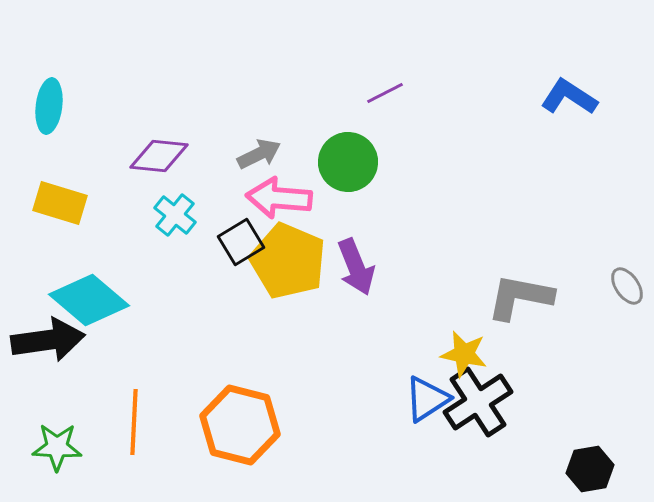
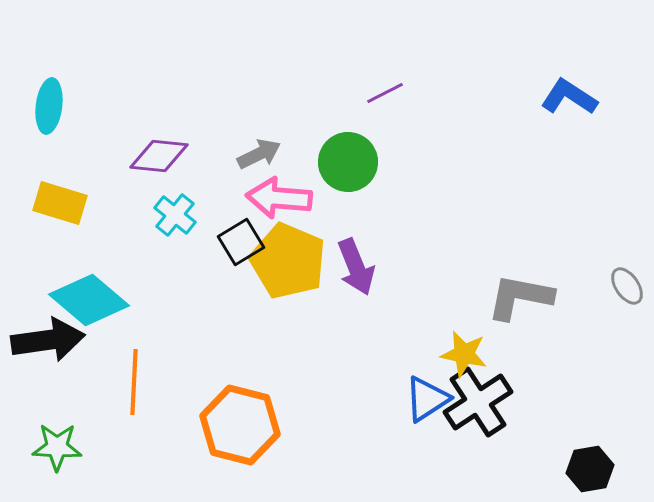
orange line: moved 40 px up
